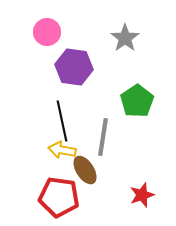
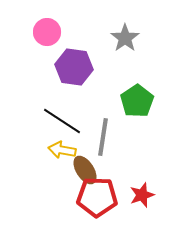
black line: rotated 45 degrees counterclockwise
red pentagon: moved 38 px right; rotated 6 degrees counterclockwise
